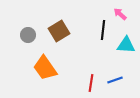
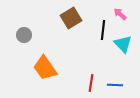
brown square: moved 12 px right, 13 px up
gray circle: moved 4 px left
cyan triangle: moved 3 px left, 1 px up; rotated 42 degrees clockwise
blue line: moved 5 px down; rotated 21 degrees clockwise
